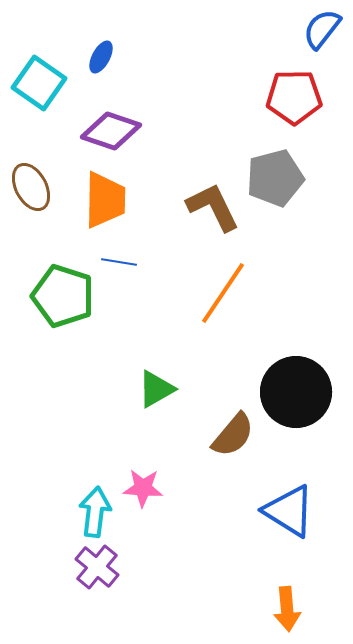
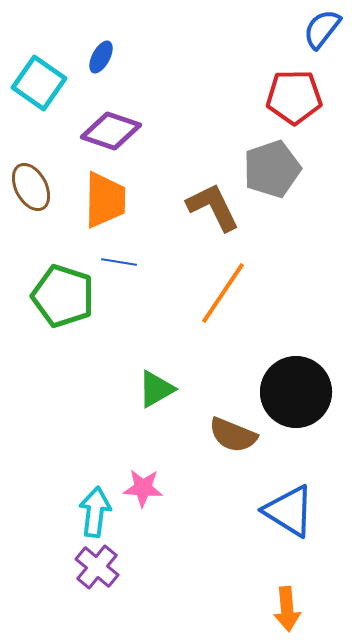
gray pentagon: moved 3 px left, 9 px up; rotated 4 degrees counterclockwise
brown semicircle: rotated 72 degrees clockwise
